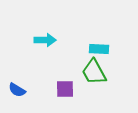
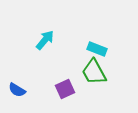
cyan arrow: rotated 50 degrees counterclockwise
cyan rectangle: moved 2 px left; rotated 18 degrees clockwise
purple square: rotated 24 degrees counterclockwise
